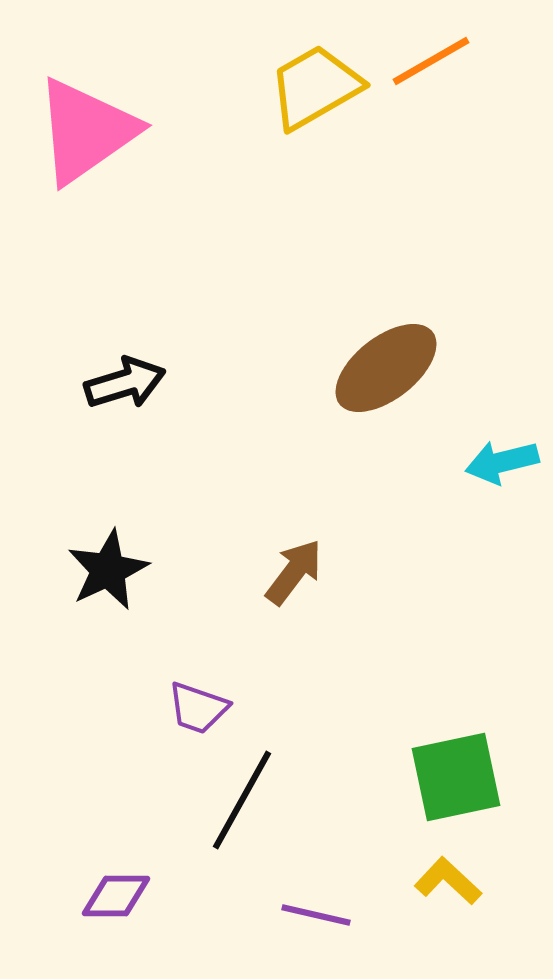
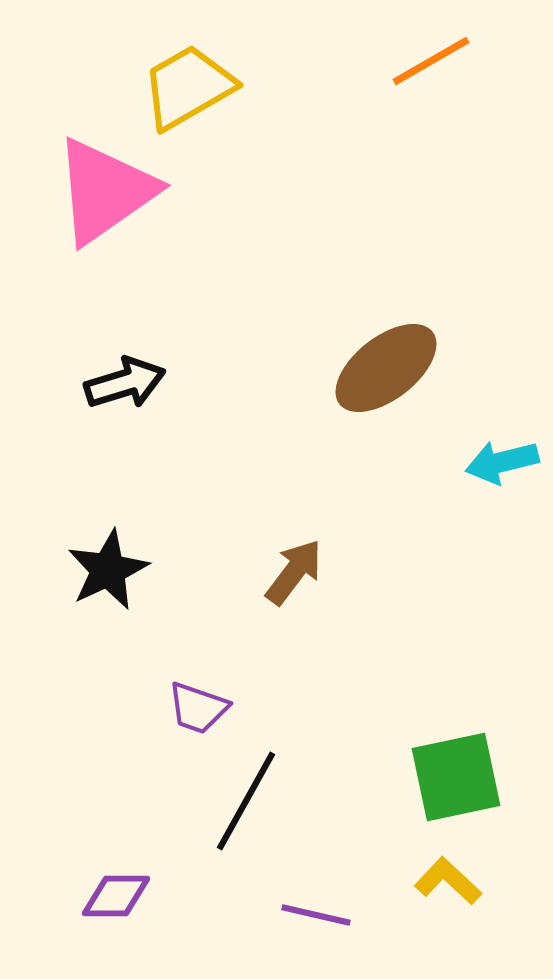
yellow trapezoid: moved 127 px left
pink triangle: moved 19 px right, 60 px down
black line: moved 4 px right, 1 px down
